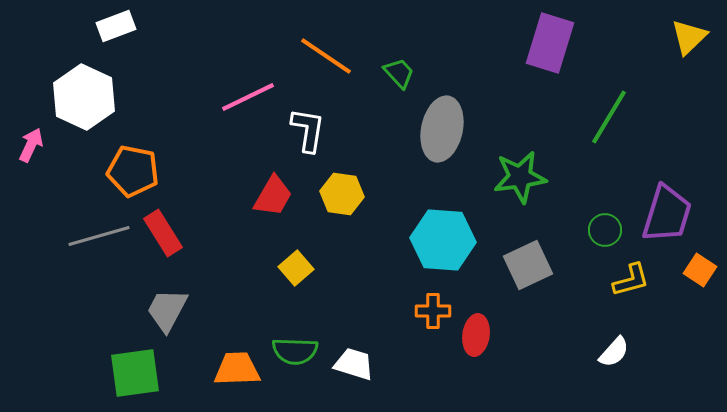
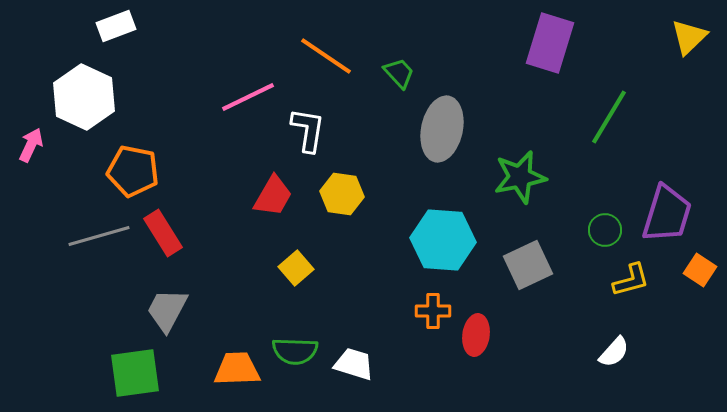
green star: rotated 4 degrees counterclockwise
